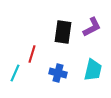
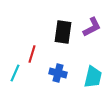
cyan trapezoid: moved 7 px down
